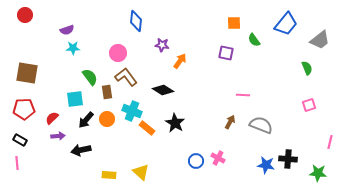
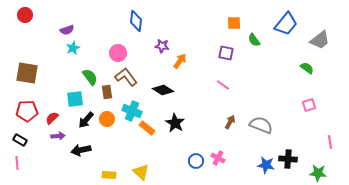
purple star at (162, 45): moved 1 px down
cyan star at (73, 48): rotated 24 degrees counterclockwise
green semicircle at (307, 68): rotated 32 degrees counterclockwise
pink line at (243, 95): moved 20 px left, 10 px up; rotated 32 degrees clockwise
red pentagon at (24, 109): moved 3 px right, 2 px down
pink line at (330, 142): rotated 24 degrees counterclockwise
